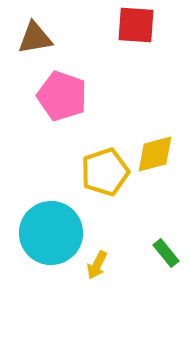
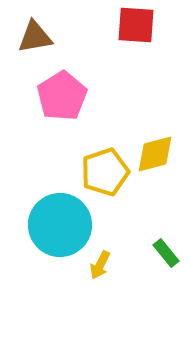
brown triangle: moved 1 px up
pink pentagon: rotated 21 degrees clockwise
cyan circle: moved 9 px right, 8 px up
yellow arrow: moved 3 px right
